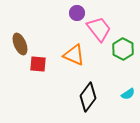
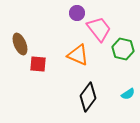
green hexagon: rotated 15 degrees counterclockwise
orange triangle: moved 4 px right
